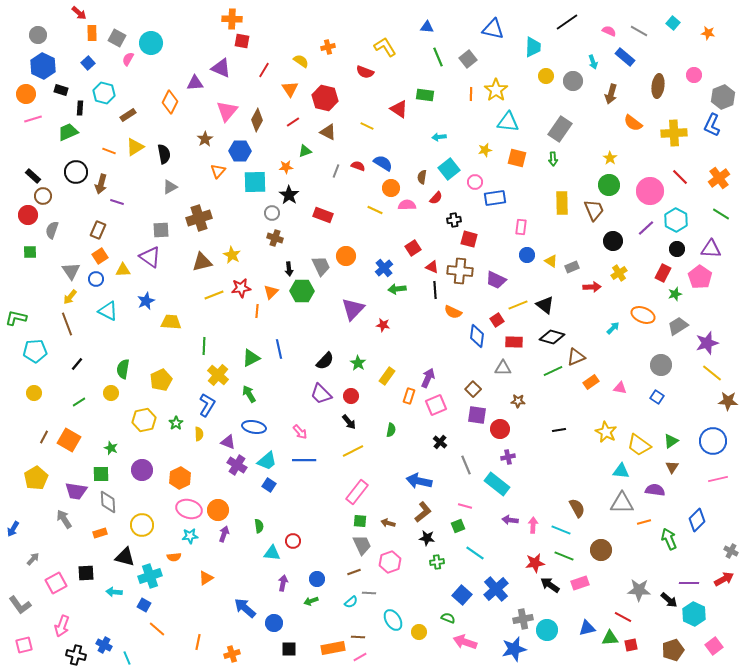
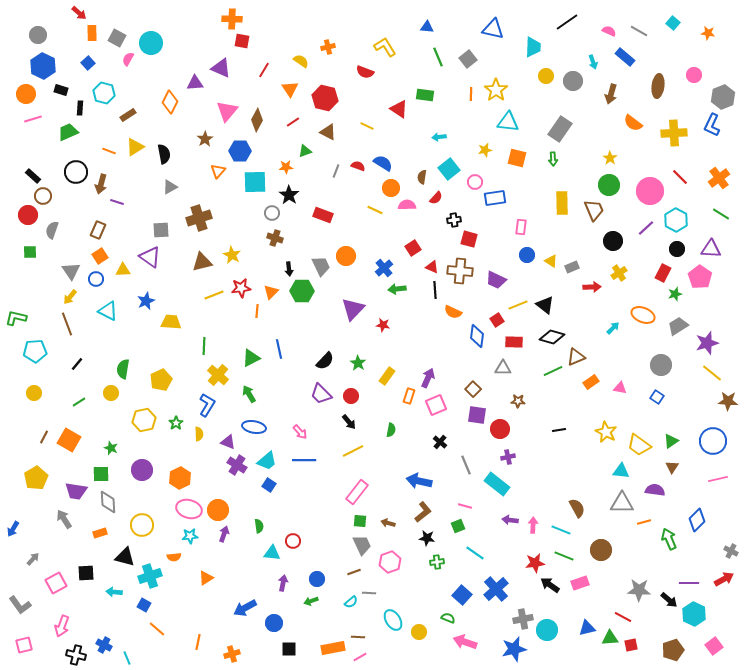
blue arrow at (245, 608): rotated 70 degrees counterclockwise
